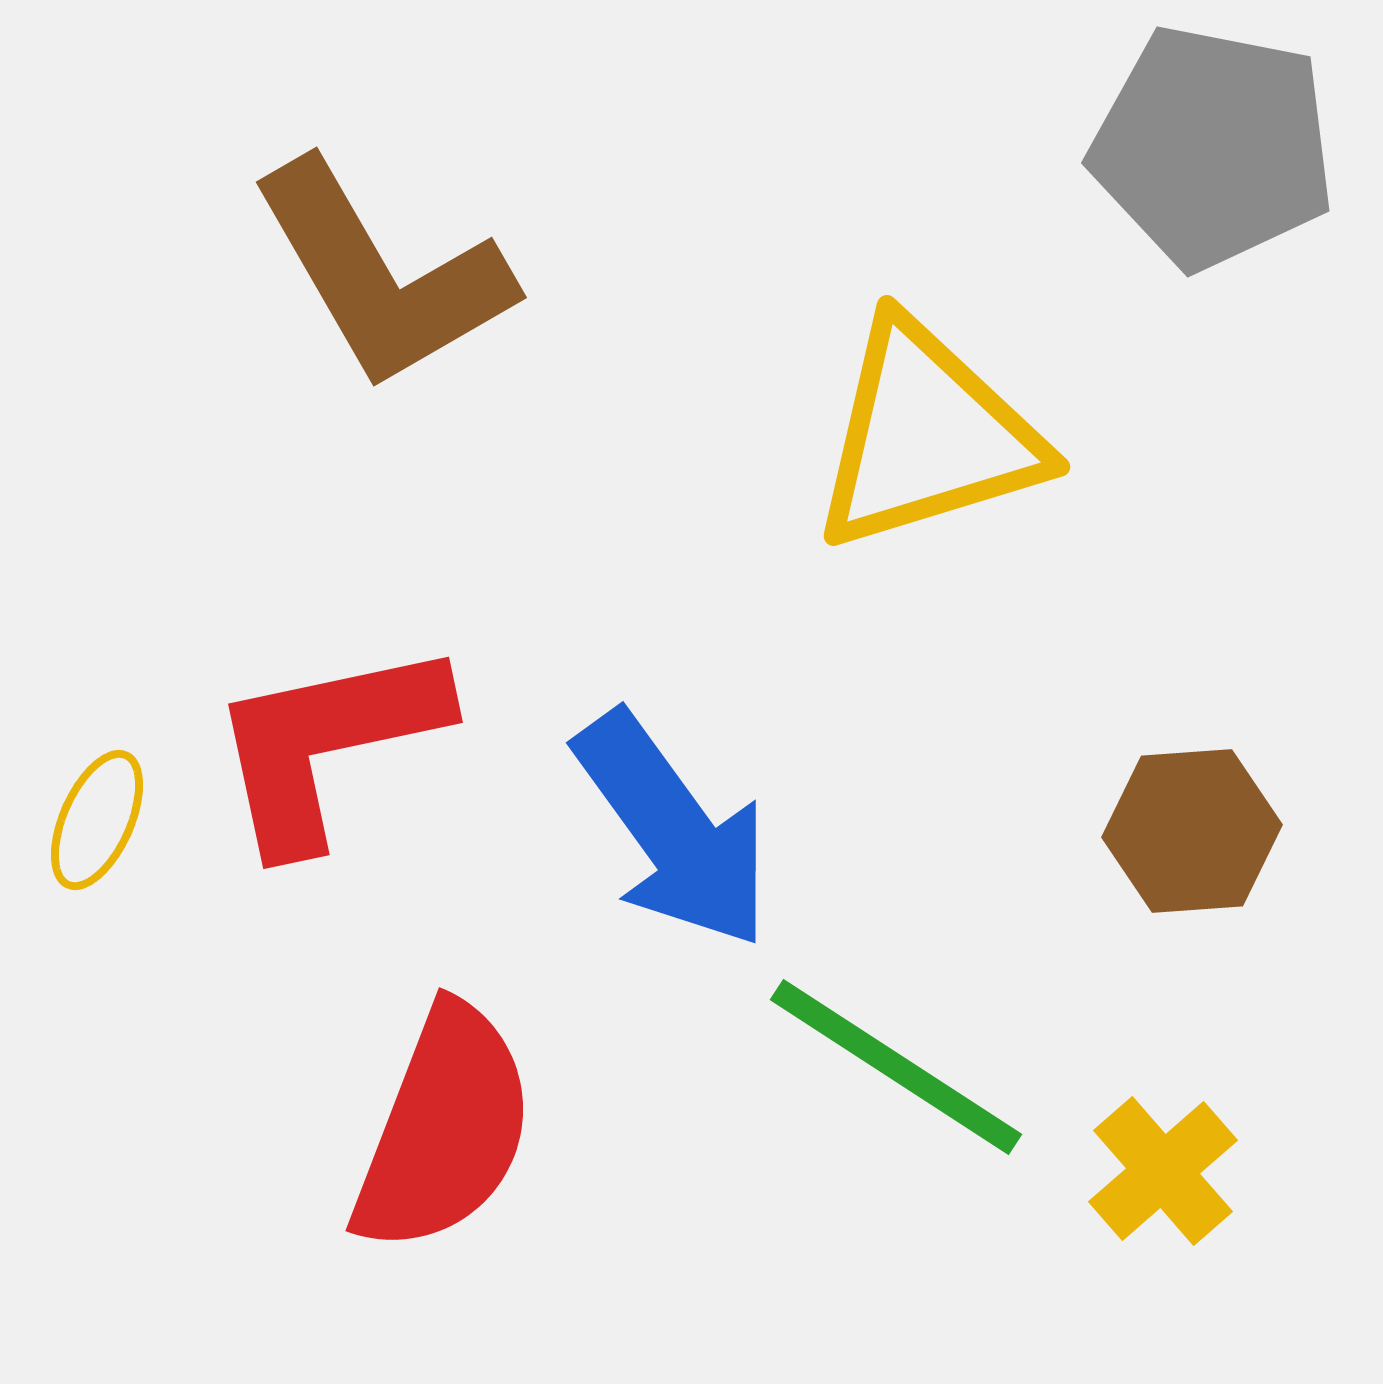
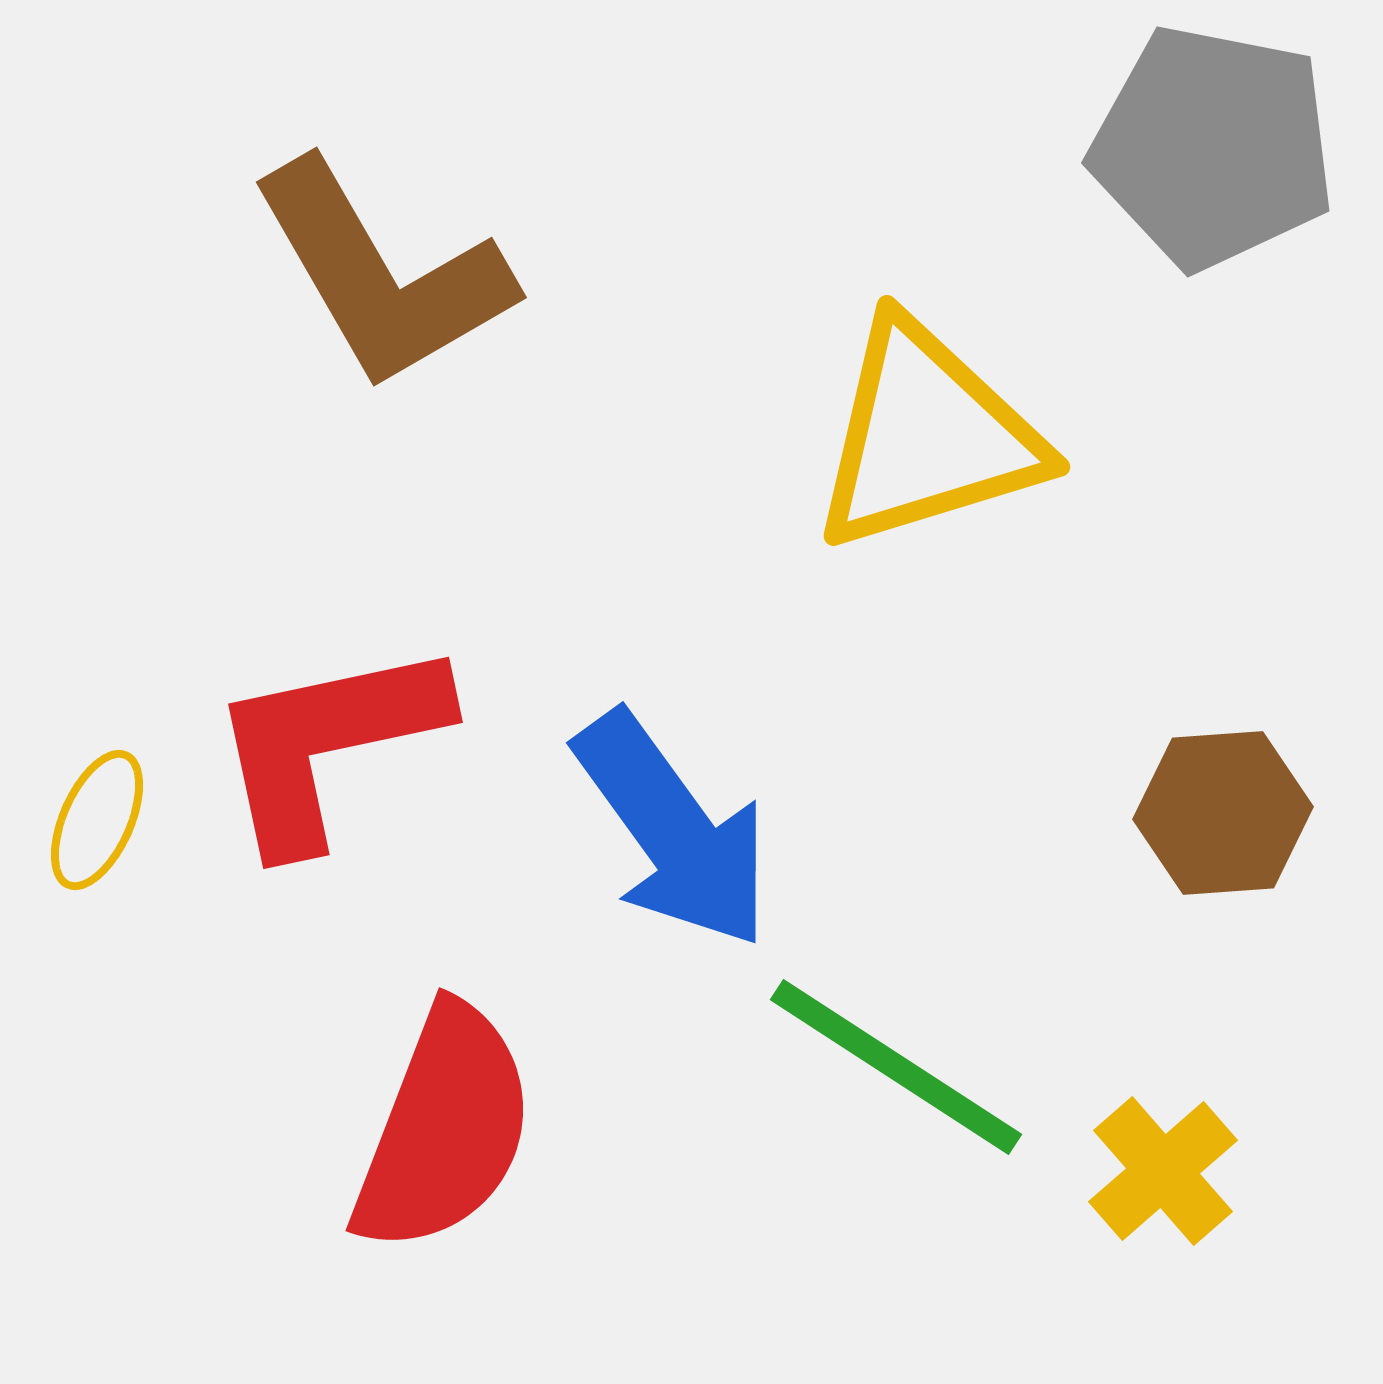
brown hexagon: moved 31 px right, 18 px up
